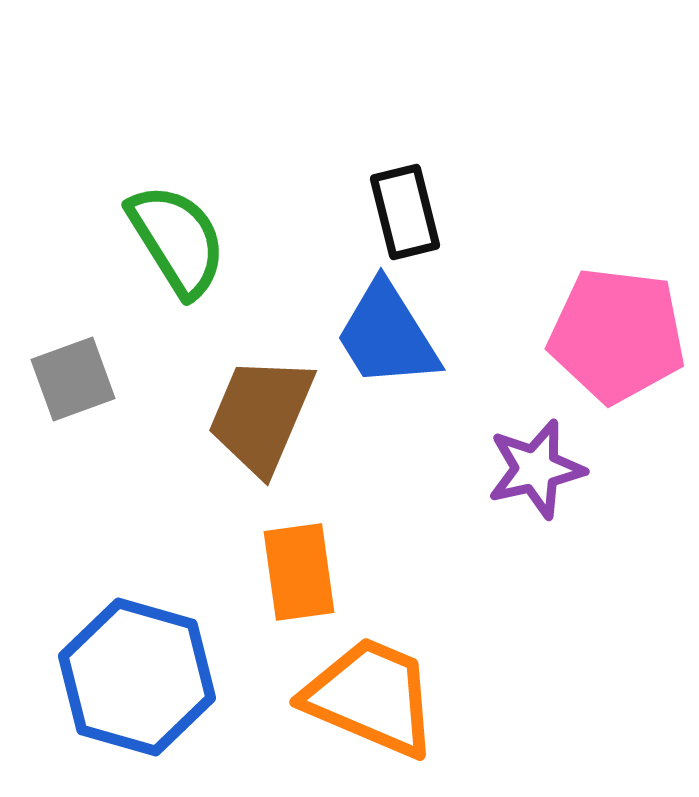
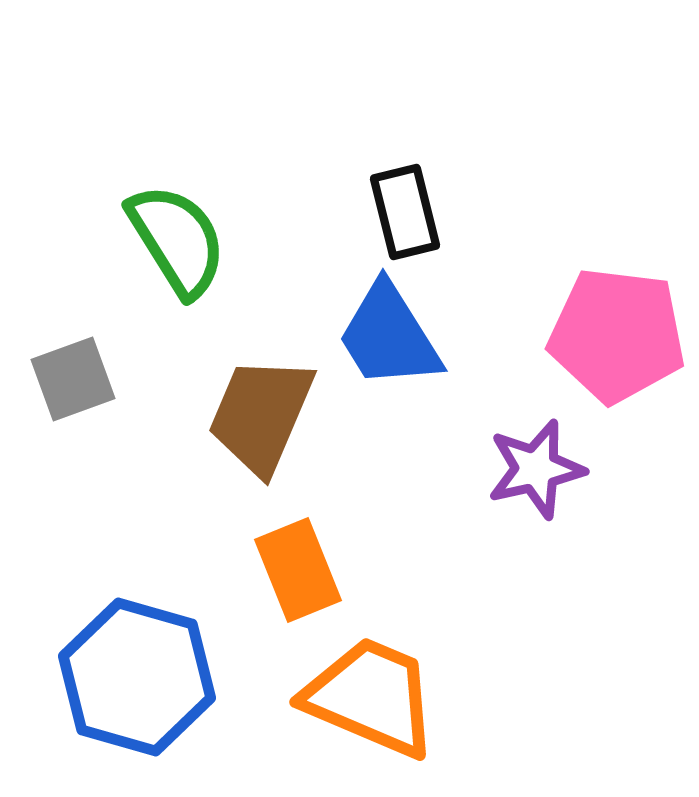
blue trapezoid: moved 2 px right, 1 px down
orange rectangle: moved 1 px left, 2 px up; rotated 14 degrees counterclockwise
